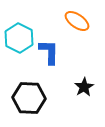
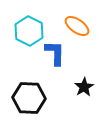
orange ellipse: moved 5 px down
cyan hexagon: moved 10 px right, 7 px up
blue L-shape: moved 6 px right, 1 px down
